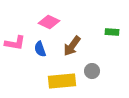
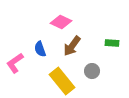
pink diamond: moved 12 px right
green rectangle: moved 11 px down
pink L-shape: moved 20 px down; rotated 135 degrees clockwise
yellow rectangle: rotated 56 degrees clockwise
